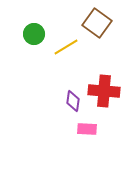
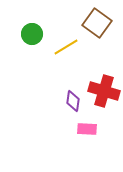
green circle: moved 2 px left
red cross: rotated 12 degrees clockwise
